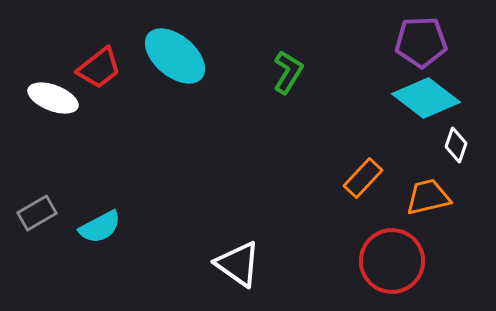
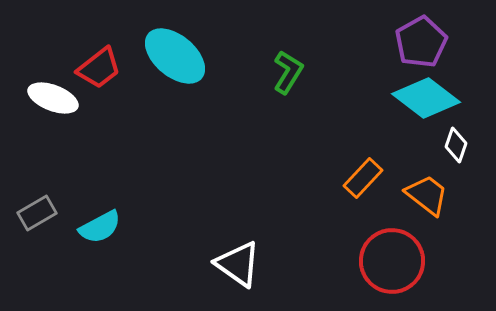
purple pentagon: rotated 27 degrees counterclockwise
orange trapezoid: moved 1 px left, 2 px up; rotated 51 degrees clockwise
